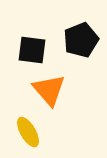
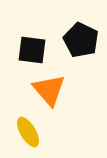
black pentagon: rotated 24 degrees counterclockwise
